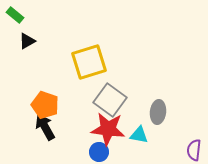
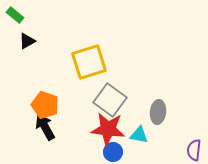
blue circle: moved 14 px right
